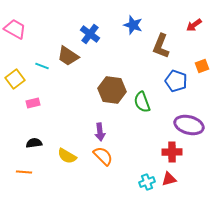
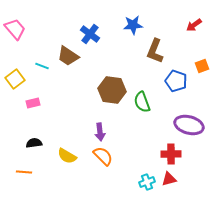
blue star: rotated 24 degrees counterclockwise
pink trapezoid: rotated 20 degrees clockwise
brown L-shape: moved 6 px left, 5 px down
red cross: moved 1 px left, 2 px down
